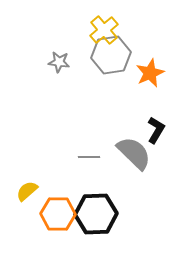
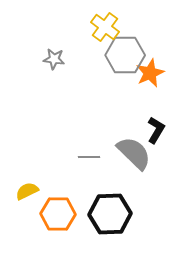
yellow cross: moved 1 px right, 3 px up; rotated 12 degrees counterclockwise
gray hexagon: moved 14 px right; rotated 9 degrees clockwise
gray star: moved 5 px left, 3 px up
yellow semicircle: rotated 15 degrees clockwise
black hexagon: moved 14 px right
